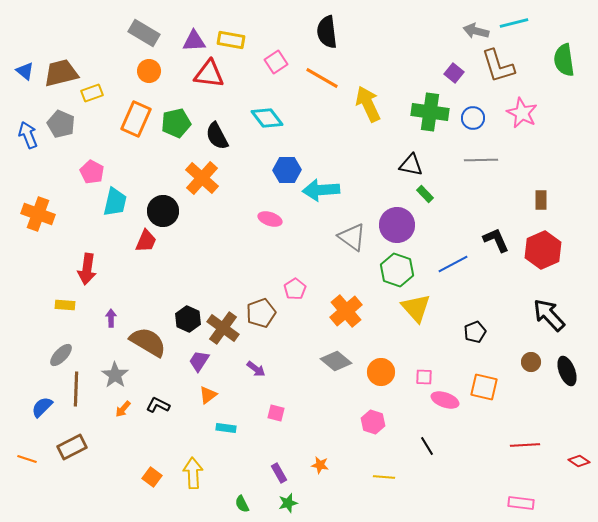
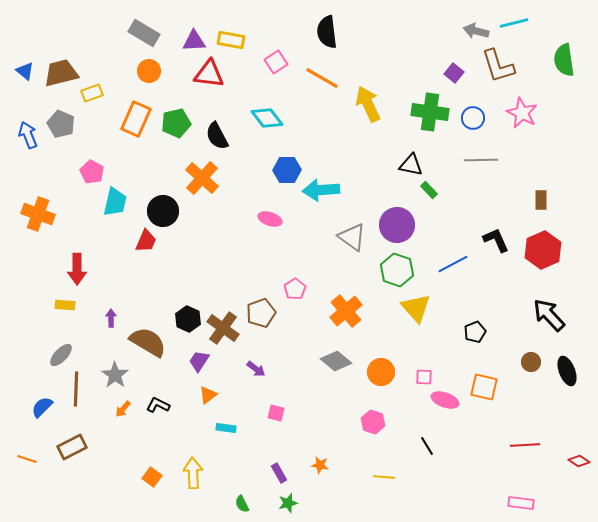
green rectangle at (425, 194): moved 4 px right, 4 px up
red arrow at (87, 269): moved 10 px left; rotated 8 degrees counterclockwise
